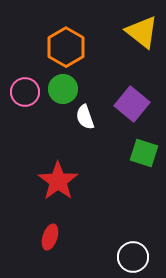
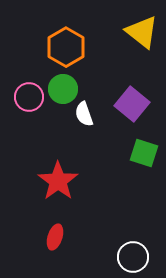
pink circle: moved 4 px right, 5 px down
white semicircle: moved 1 px left, 3 px up
red ellipse: moved 5 px right
